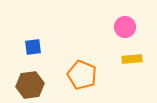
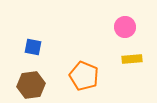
blue square: rotated 18 degrees clockwise
orange pentagon: moved 2 px right, 1 px down
brown hexagon: moved 1 px right
